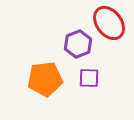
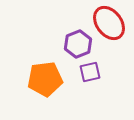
purple square: moved 1 px right, 6 px up; rotated 15 degrees counterclockwise
